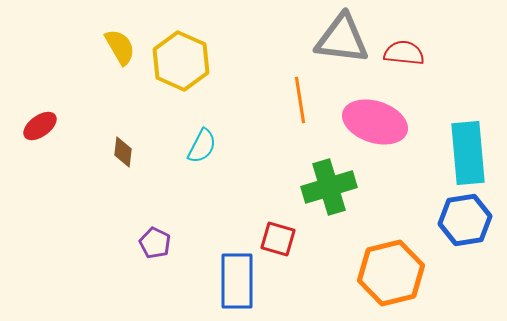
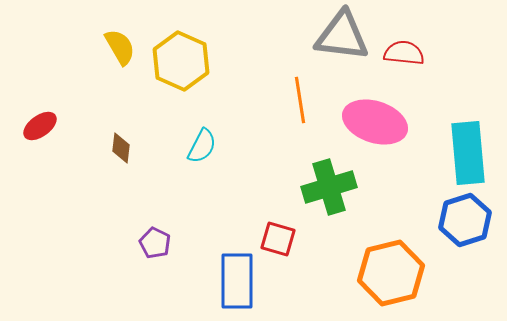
gray triangle: moved 3 px up
brown diamond: moved 2 px left, 4 px up
blue hexagon: rotated 9 degrees counterclockwise
